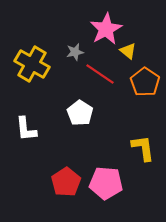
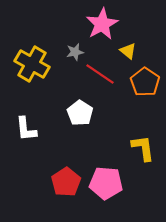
pink star: moved 4 px left, 5 px up
